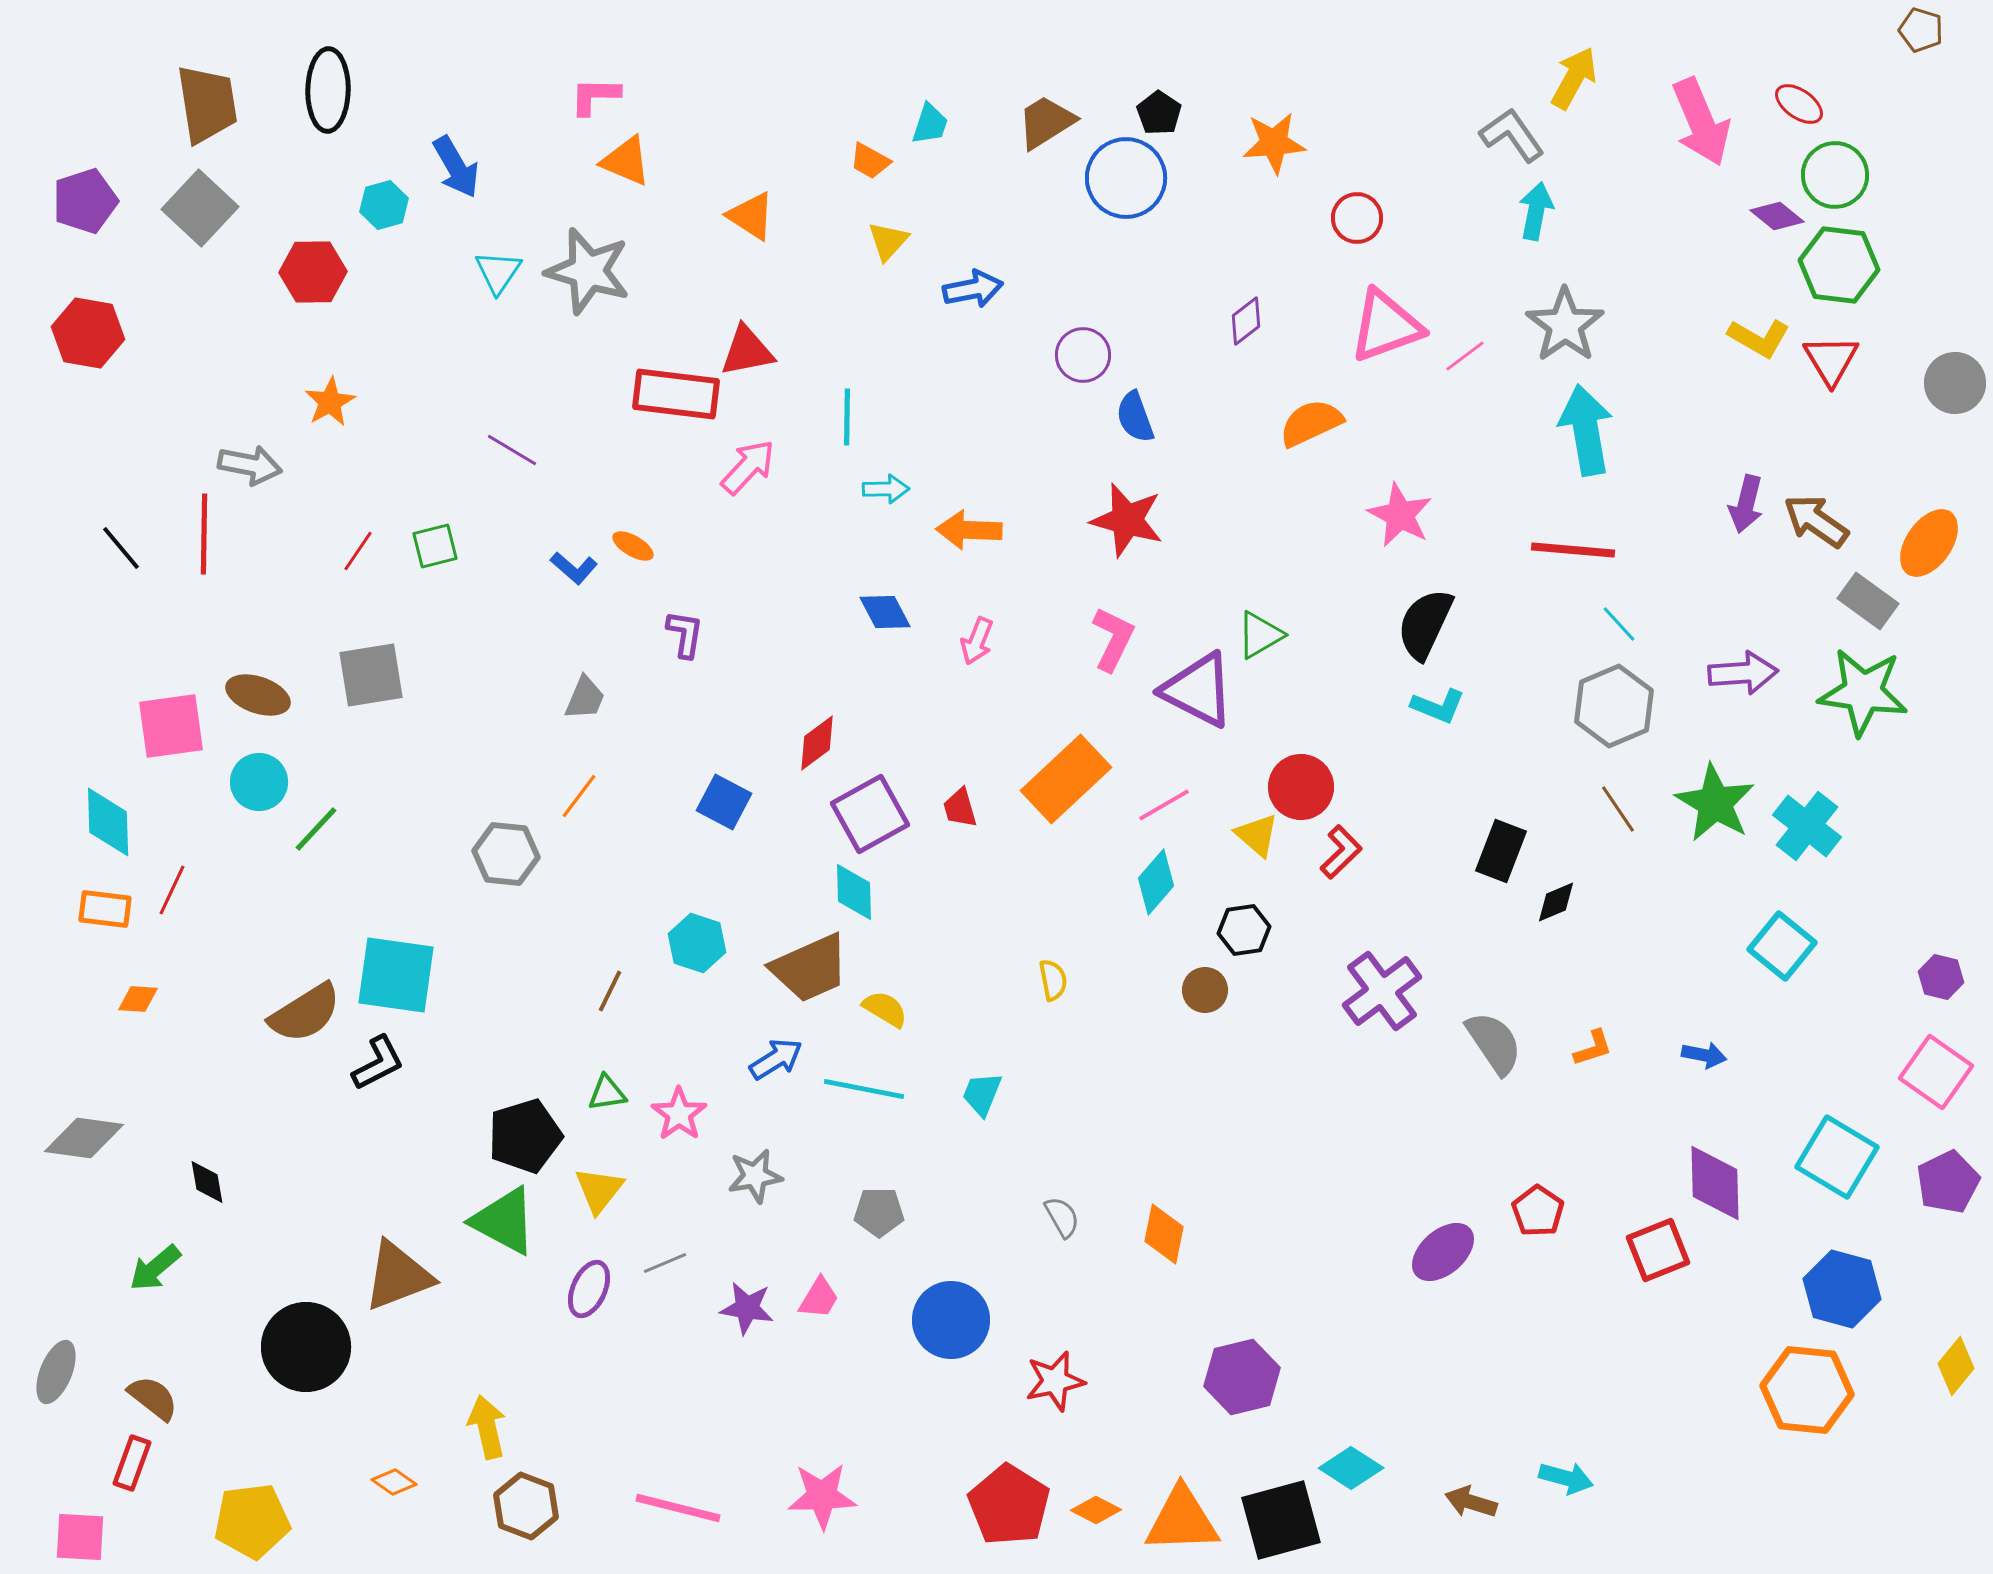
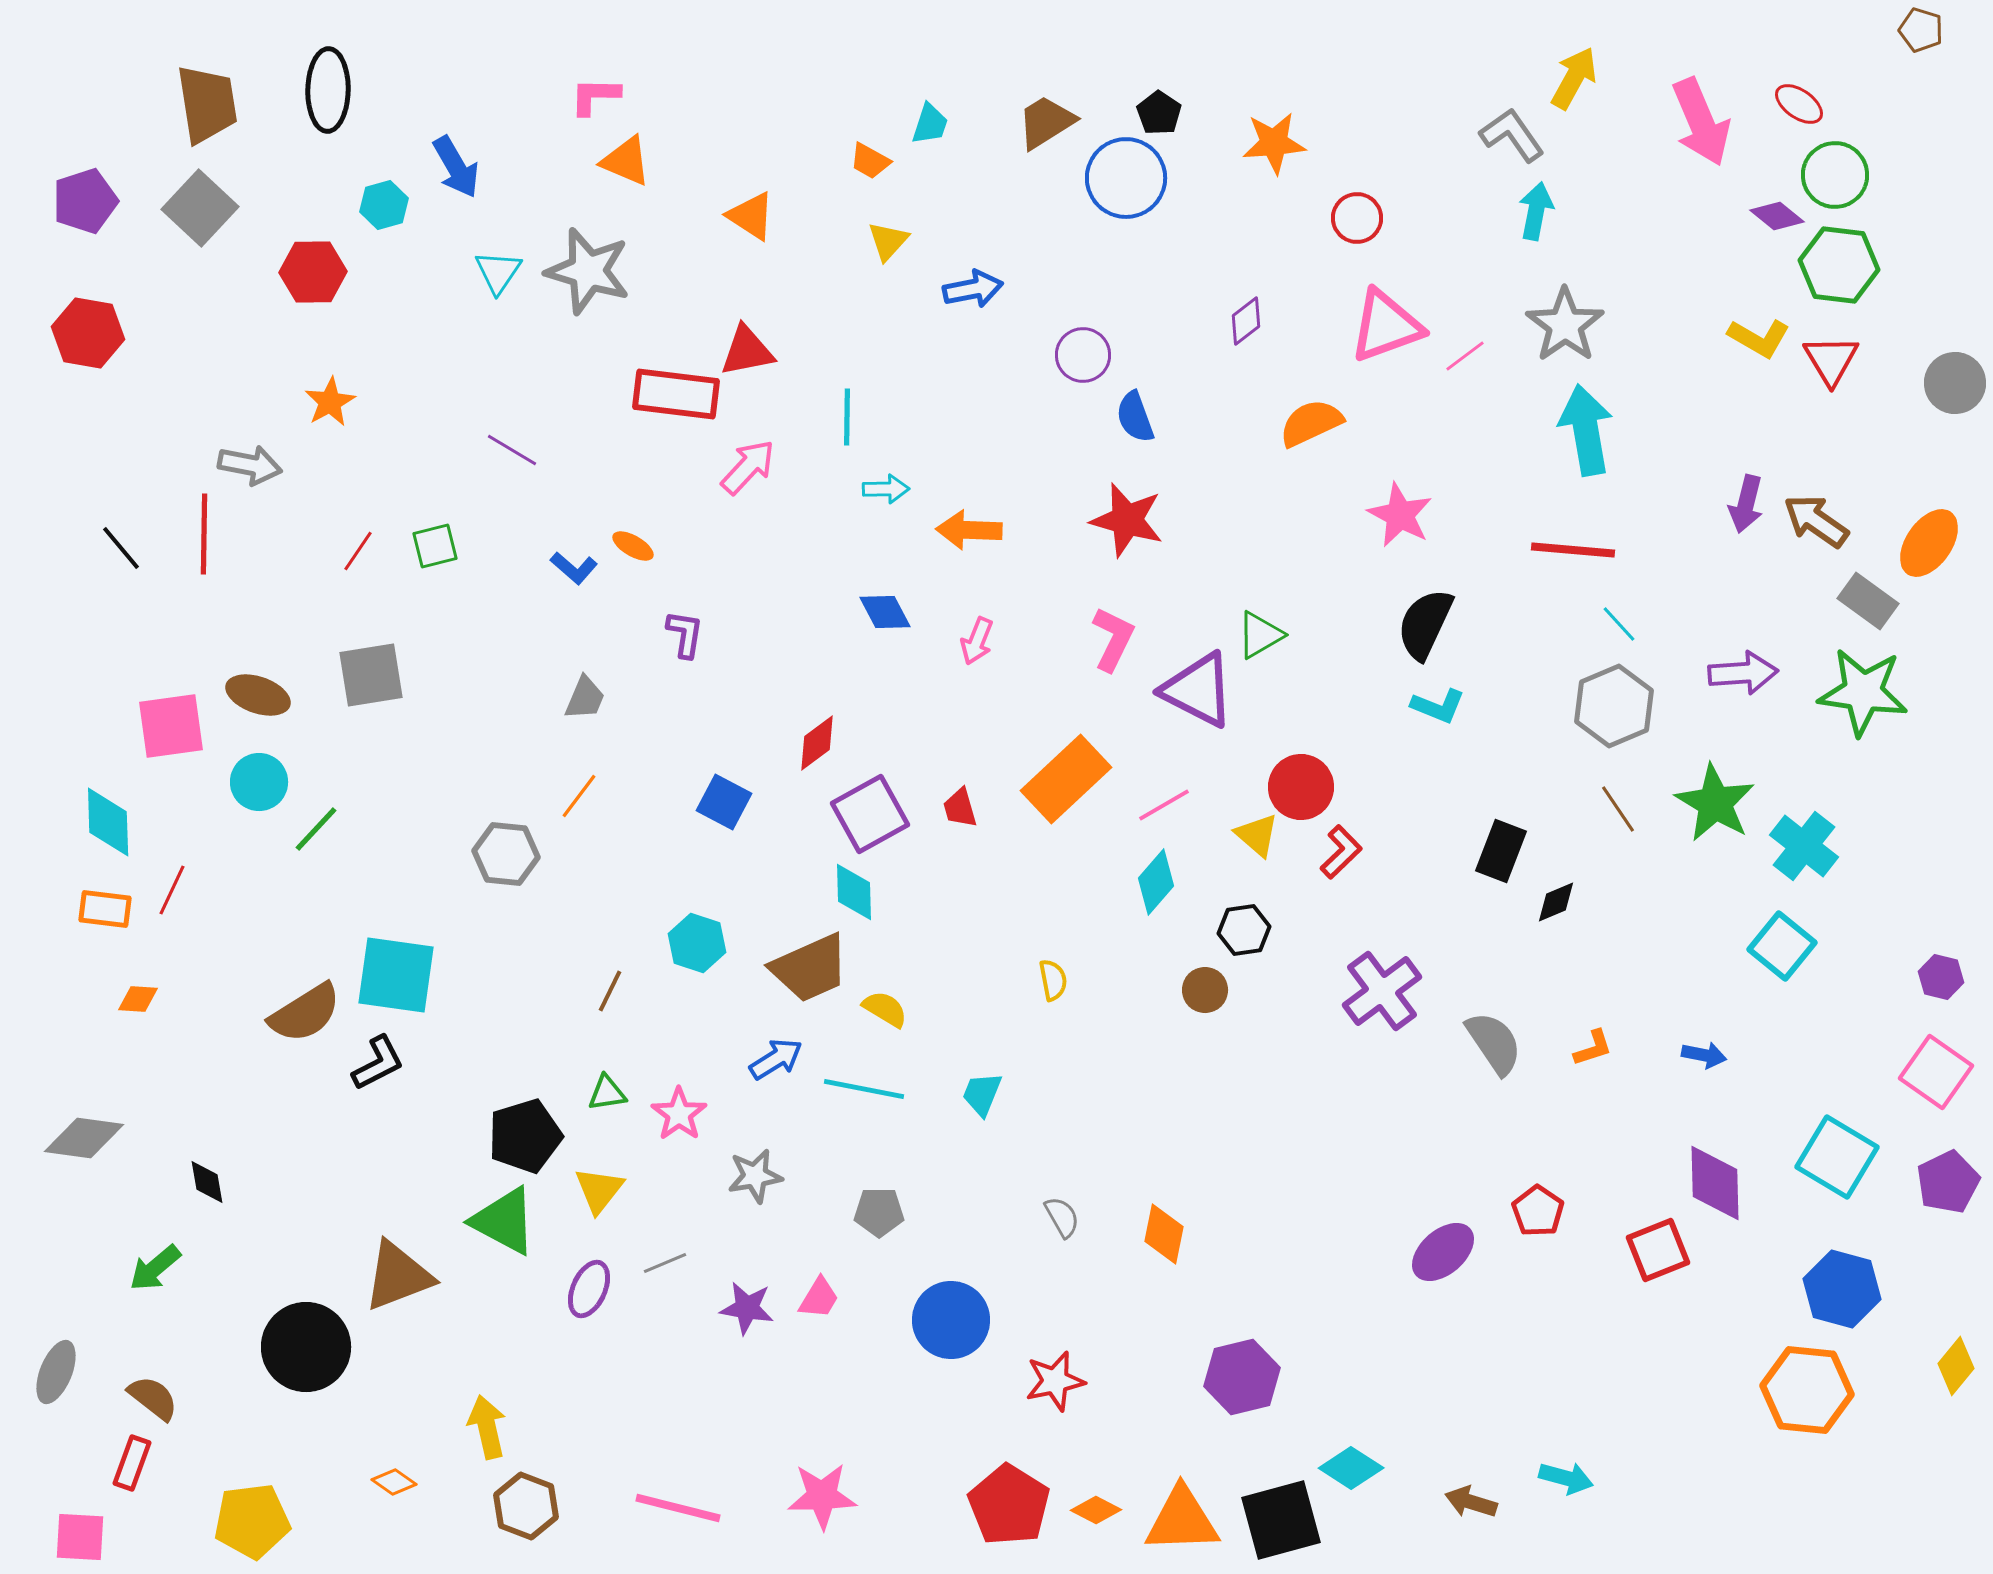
cyan cross at (1807, 826): moved 3 px left, 20 px down
